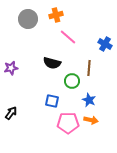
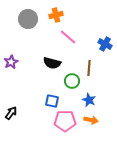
purple star: moved 6 px up; rotated 16 degrees counterclockwise
pink pentagon: moved 3 px left, 2 px up
